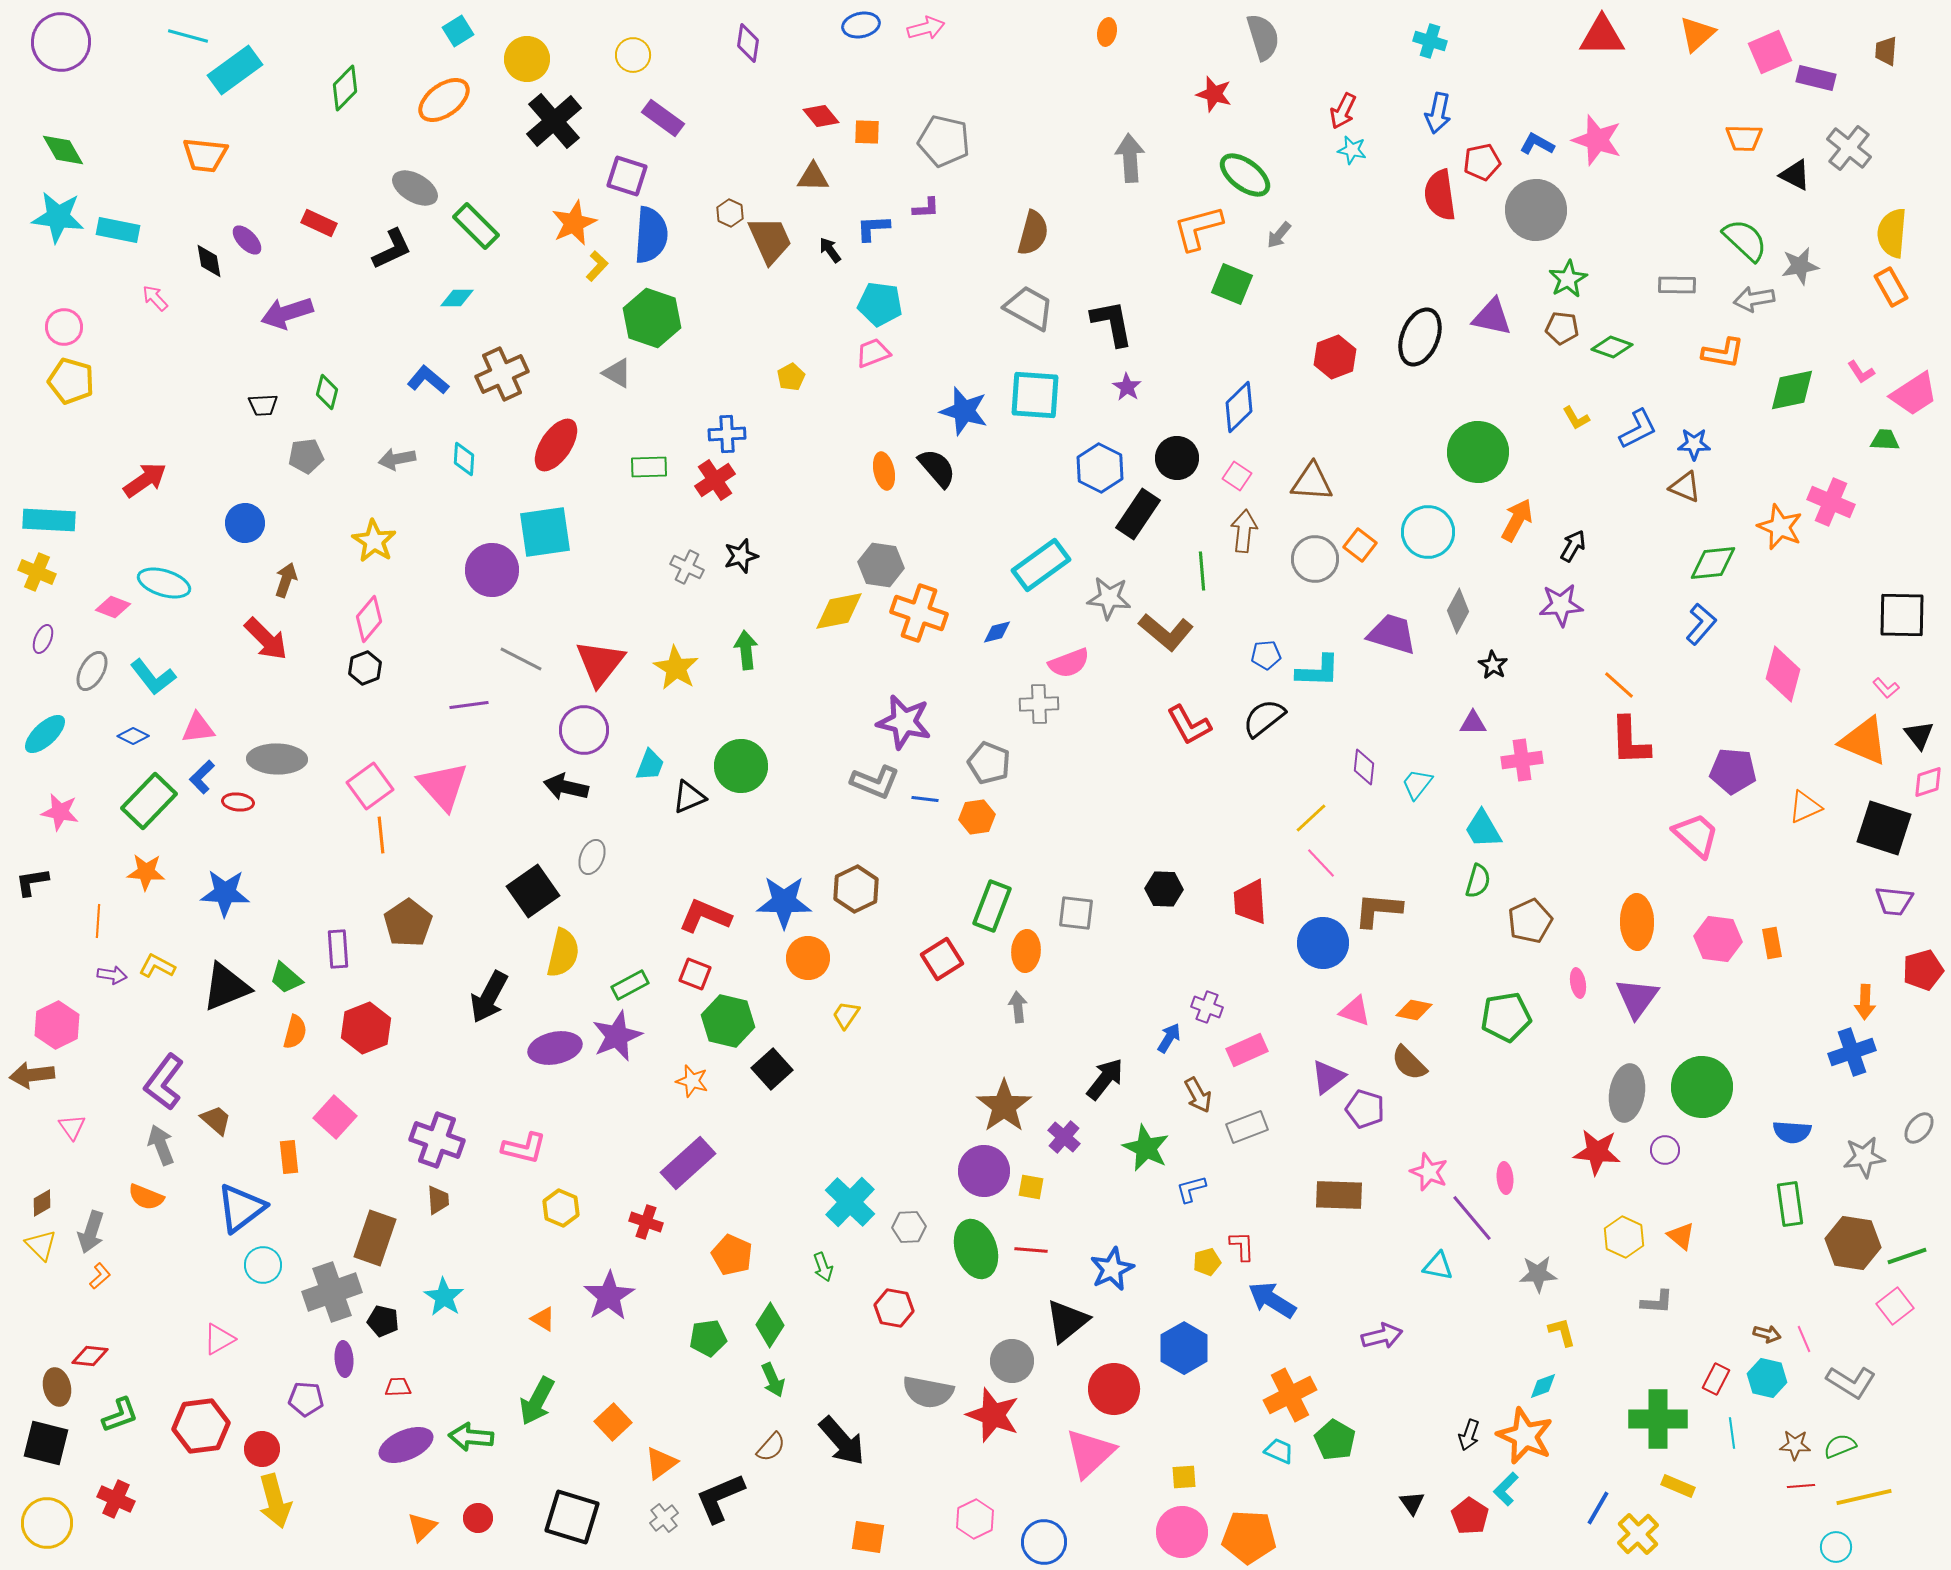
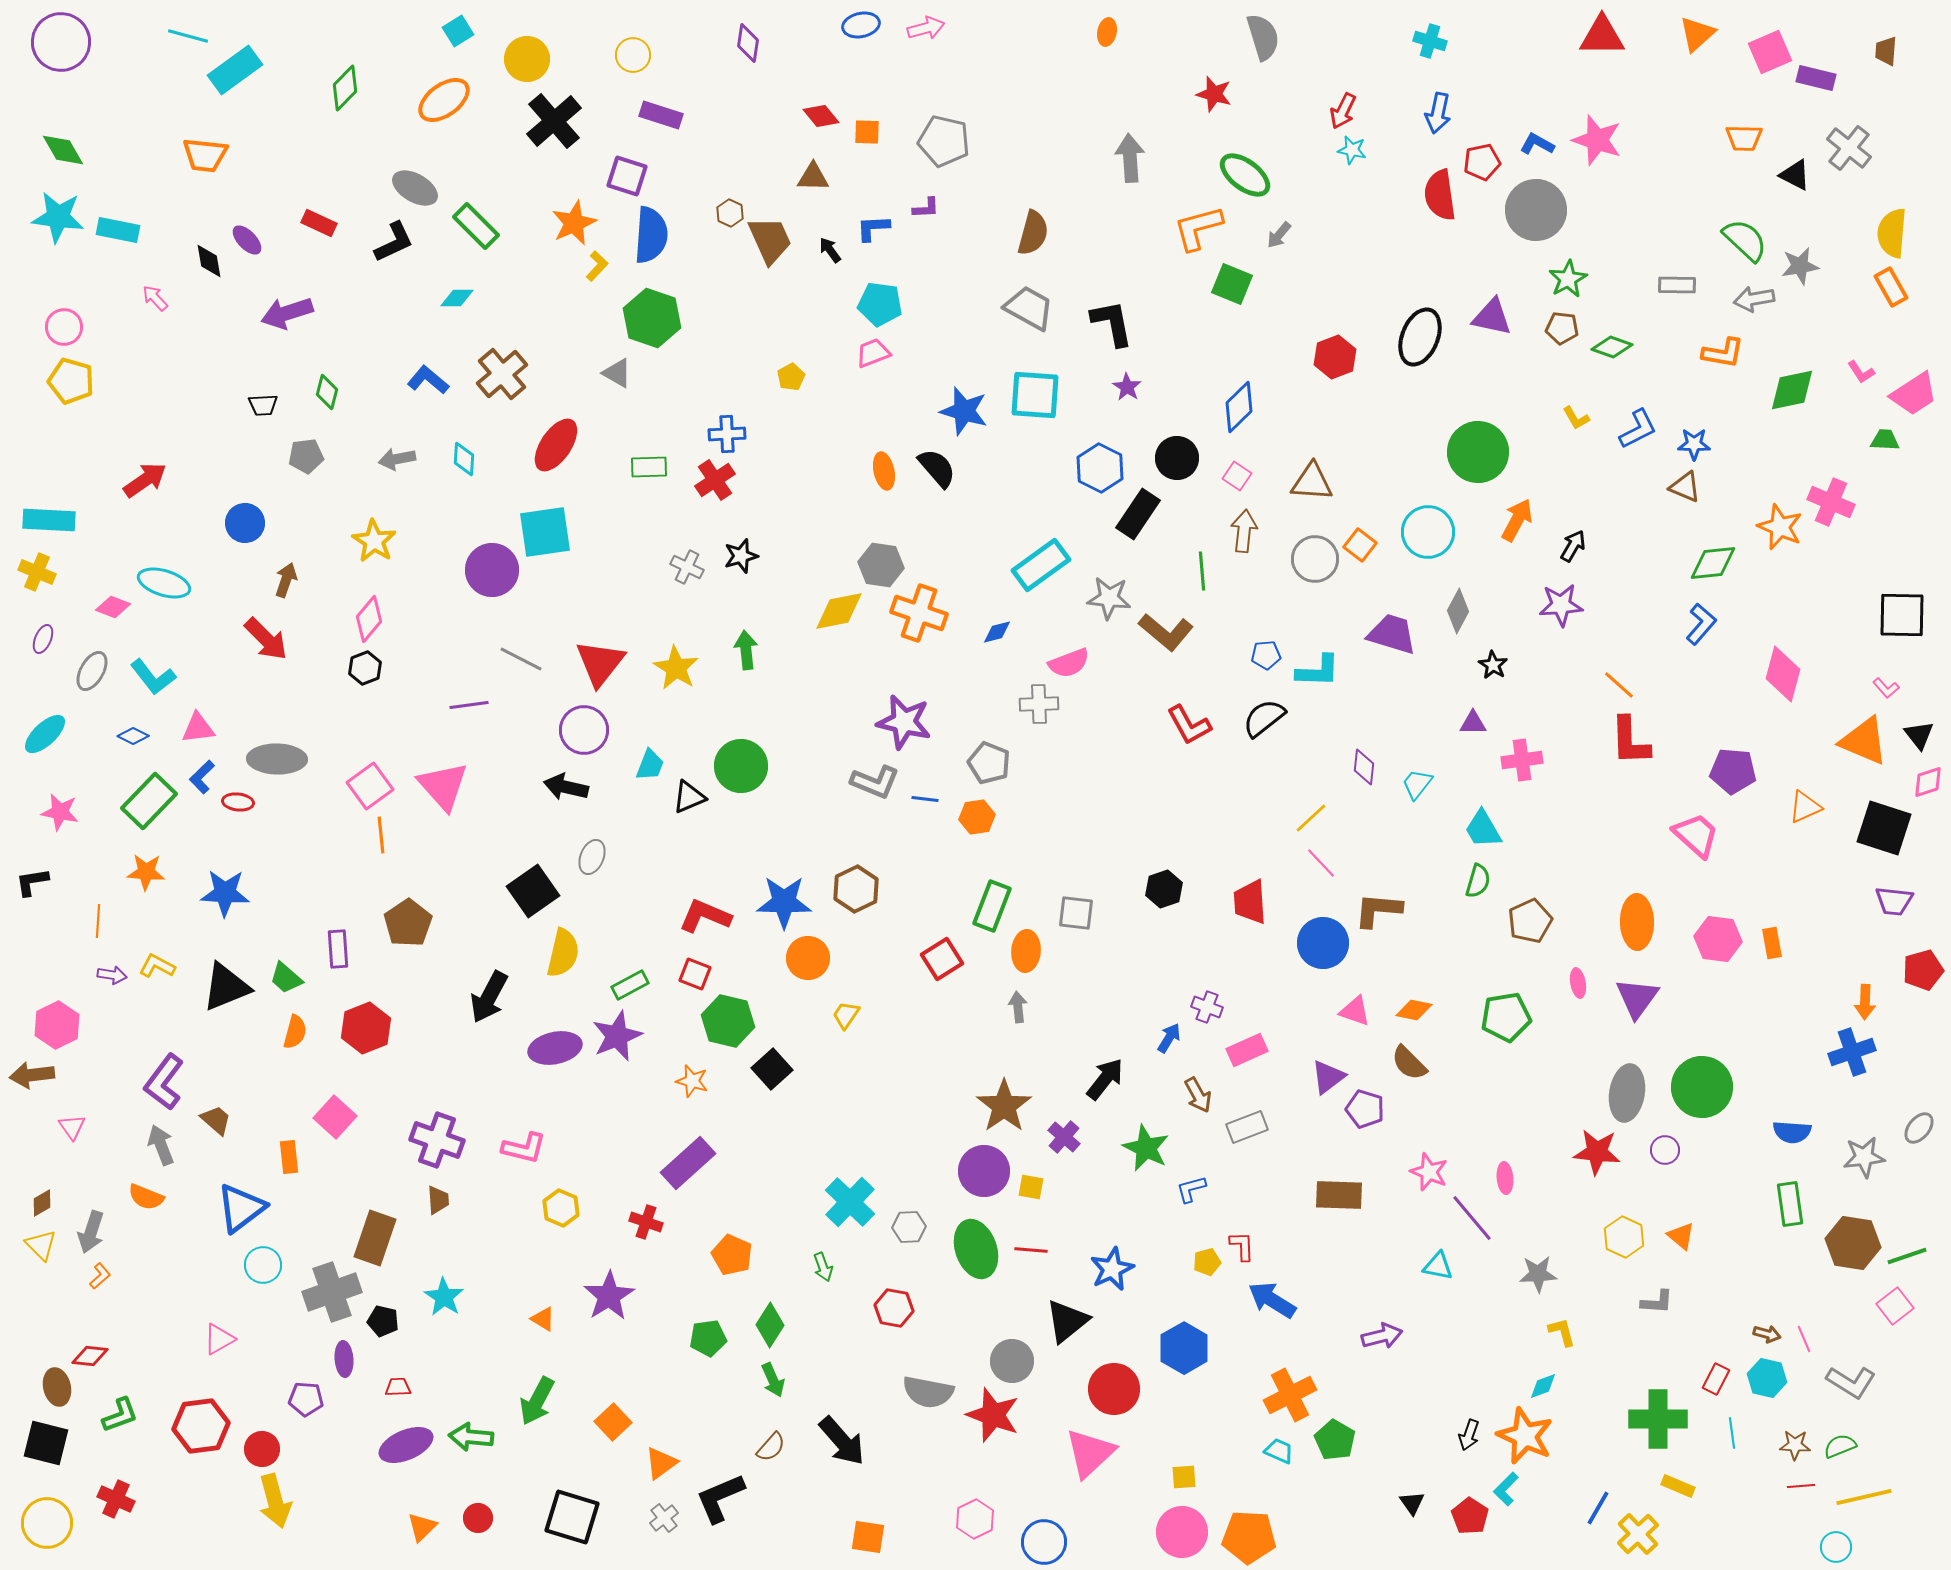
purple rectangle at (663, 118): moved 2 px left, 3 px up; rotated 18 degrees counterclockwise
black L-shape at (392, 249): moved 2 px right, 7 px up
brown cross at (502, 374): rotated 15 degrees counterclockwise
black hexagon at (1164, 889): rotated 21 degrees counterclockwise
